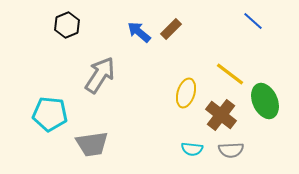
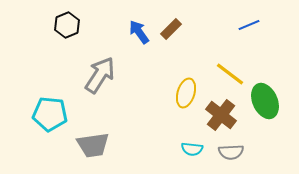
blue line: moved 4 px left, 4 px down; rotated 65 degrees counterclockwise
blue arrow: rotated 15 degrees clockwise
gray trapezoid: moved 1 px right, 1 px down
gray semicircle: moved 2 px down
